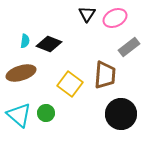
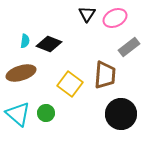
cyan triangle: moved 1 px left, 1 px up
